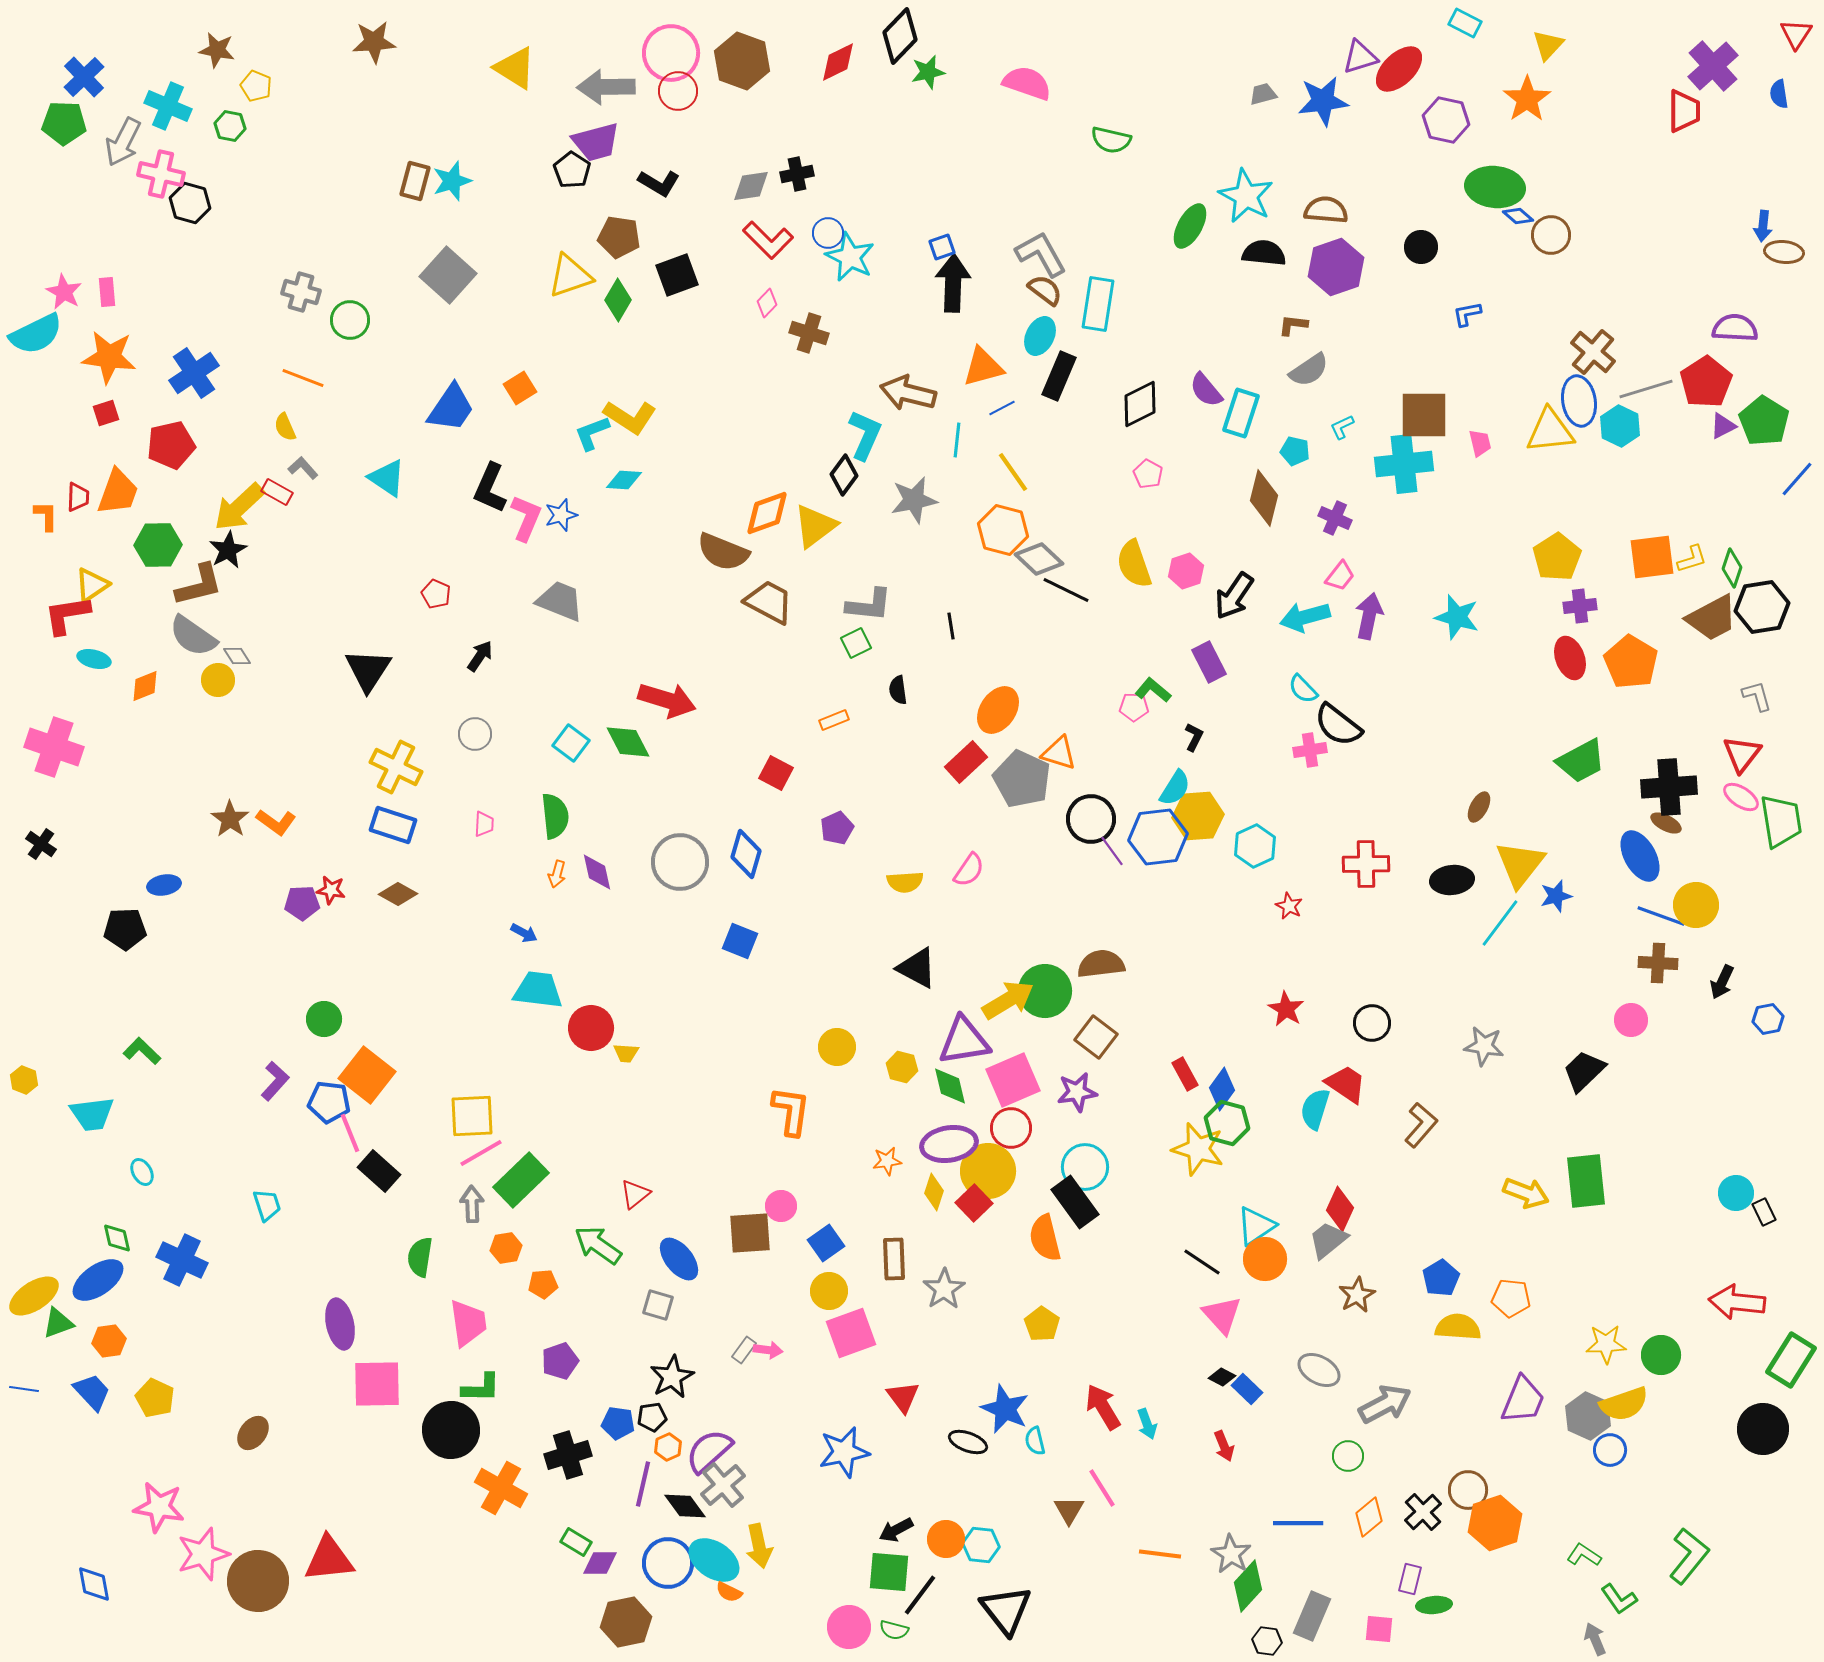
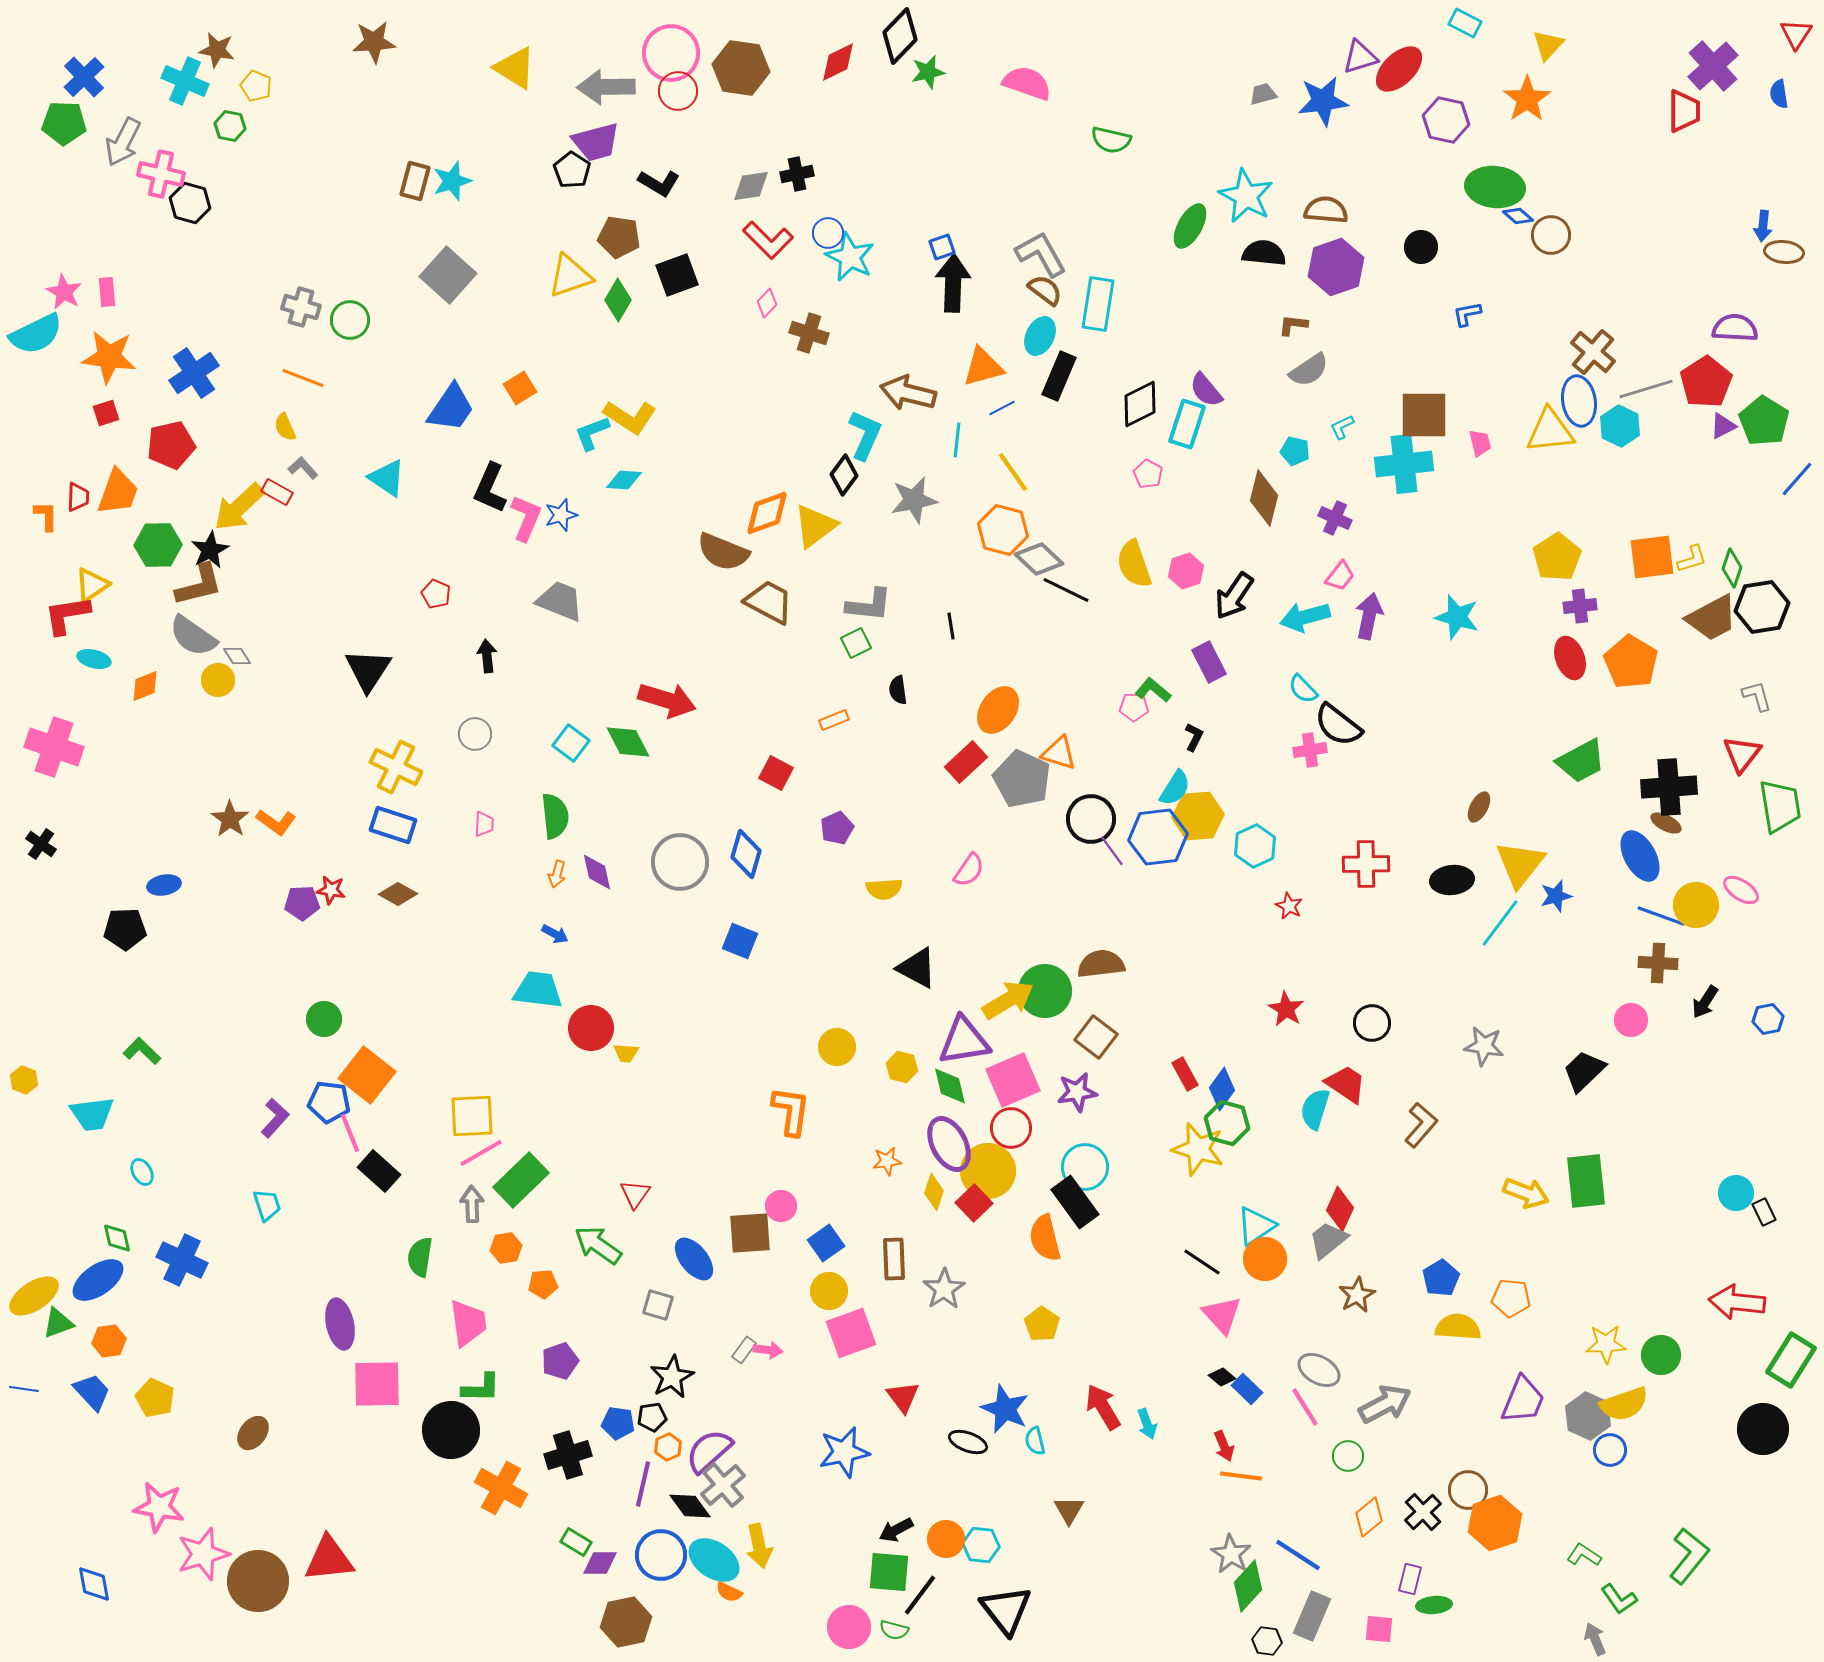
brown hexagon at (742, 61): moved 1 px left, 7 px down; rotated 12 degrees counterclockwise
cyan cross at (168, 106): moved 17 px right, 25 px up
gray cross at (301, 292): moved 15 px down
cyan rectangle at (1241, 413): moved 54 px left, 11 px down
black star at (228, 550): moved 18 px left
black arrow at (480, 656): moved 7 px right; rotated 40 degrees counterclockwise
pink ellipse at (1741, 797): moved 93 px down
green trapezoid at (1781, 821): moved 1 px left, 15 px up
yellow semicircle at (905, 882): moved 21 px left, 7 px down
blue arrow at (524, 933): moved 31 px right, 1 px down
black arrow at (1722, 982): moved 17 px left, 20 px down; rotated 8 degrees clockwise
purple L-shape at (275, 1081): moved 37 px down
purple ellipse at (949, 1144): rotated 72 degrees clockwise
red triangle at (635, 1194): rotated 16 degrees counterclockwise
blue ellipse at (679, 1259): moved 15 px right
black diamond at (1222, 1377): rotated 12 degrees clockwise
pink line at (1102, 1488): moved 203 px right, 81 px up
black diamond at (685, 1506): moved 5 px right
blue line at (1298, 1523): moved 32 px down; rotated 33 degrees clockwise
orange line at (1160, 1554): moved 81 px right, 78 px up
blue circle at (668, 1563): moved 7 px left, 8 px up
